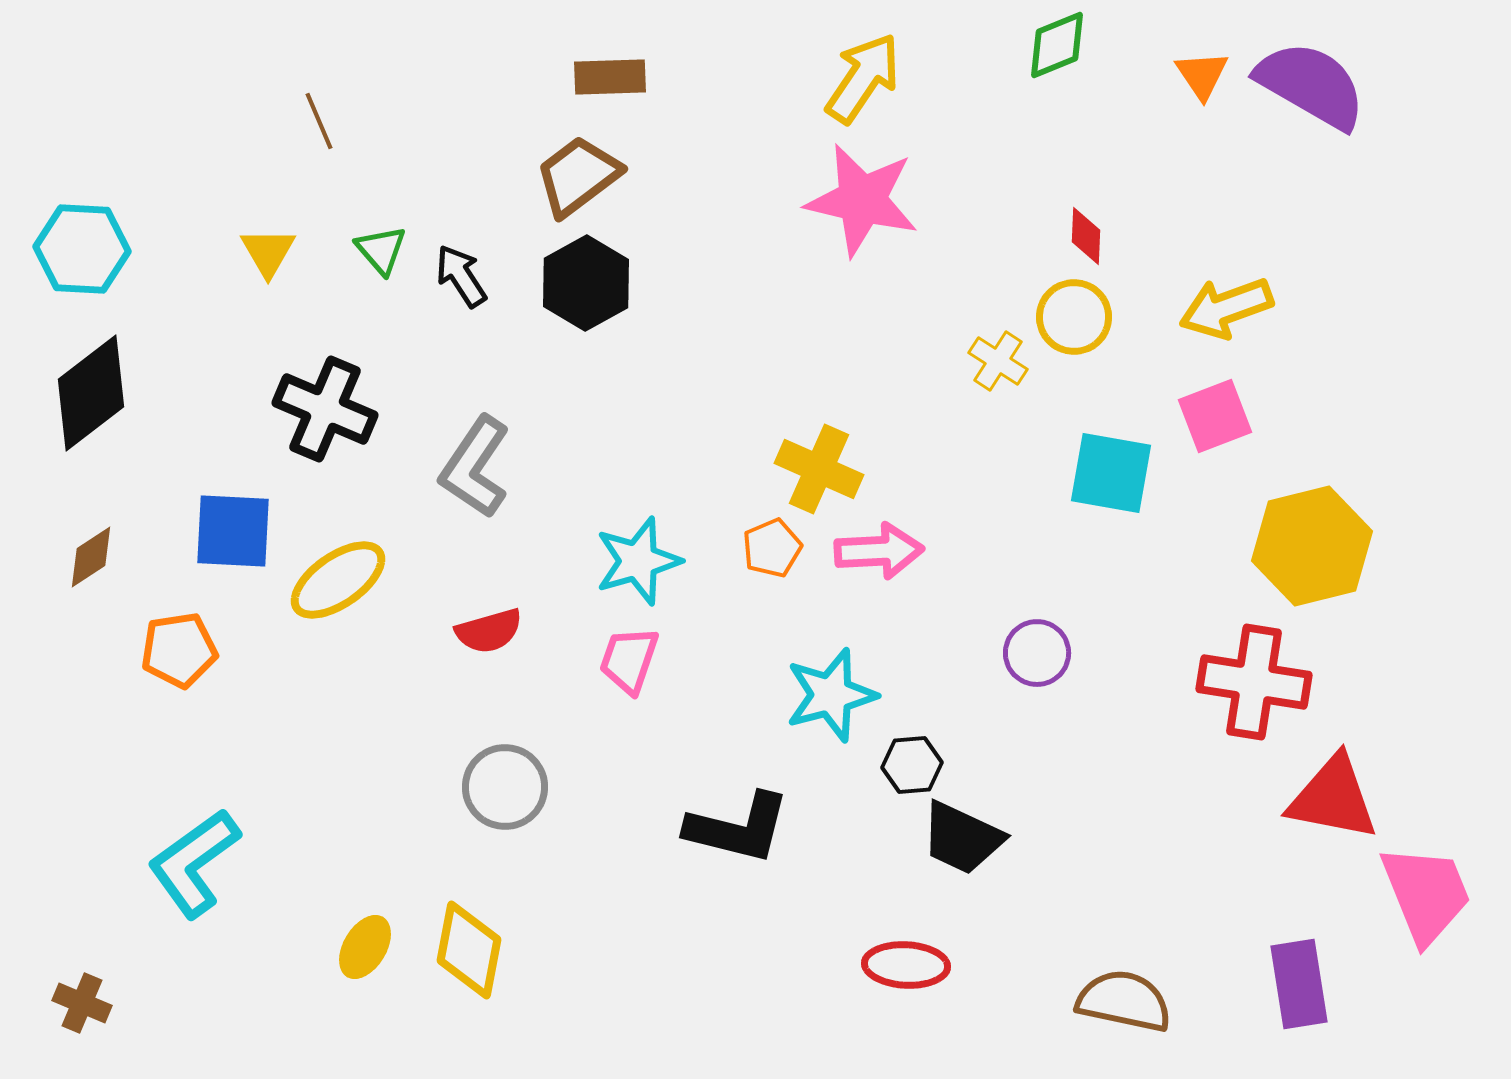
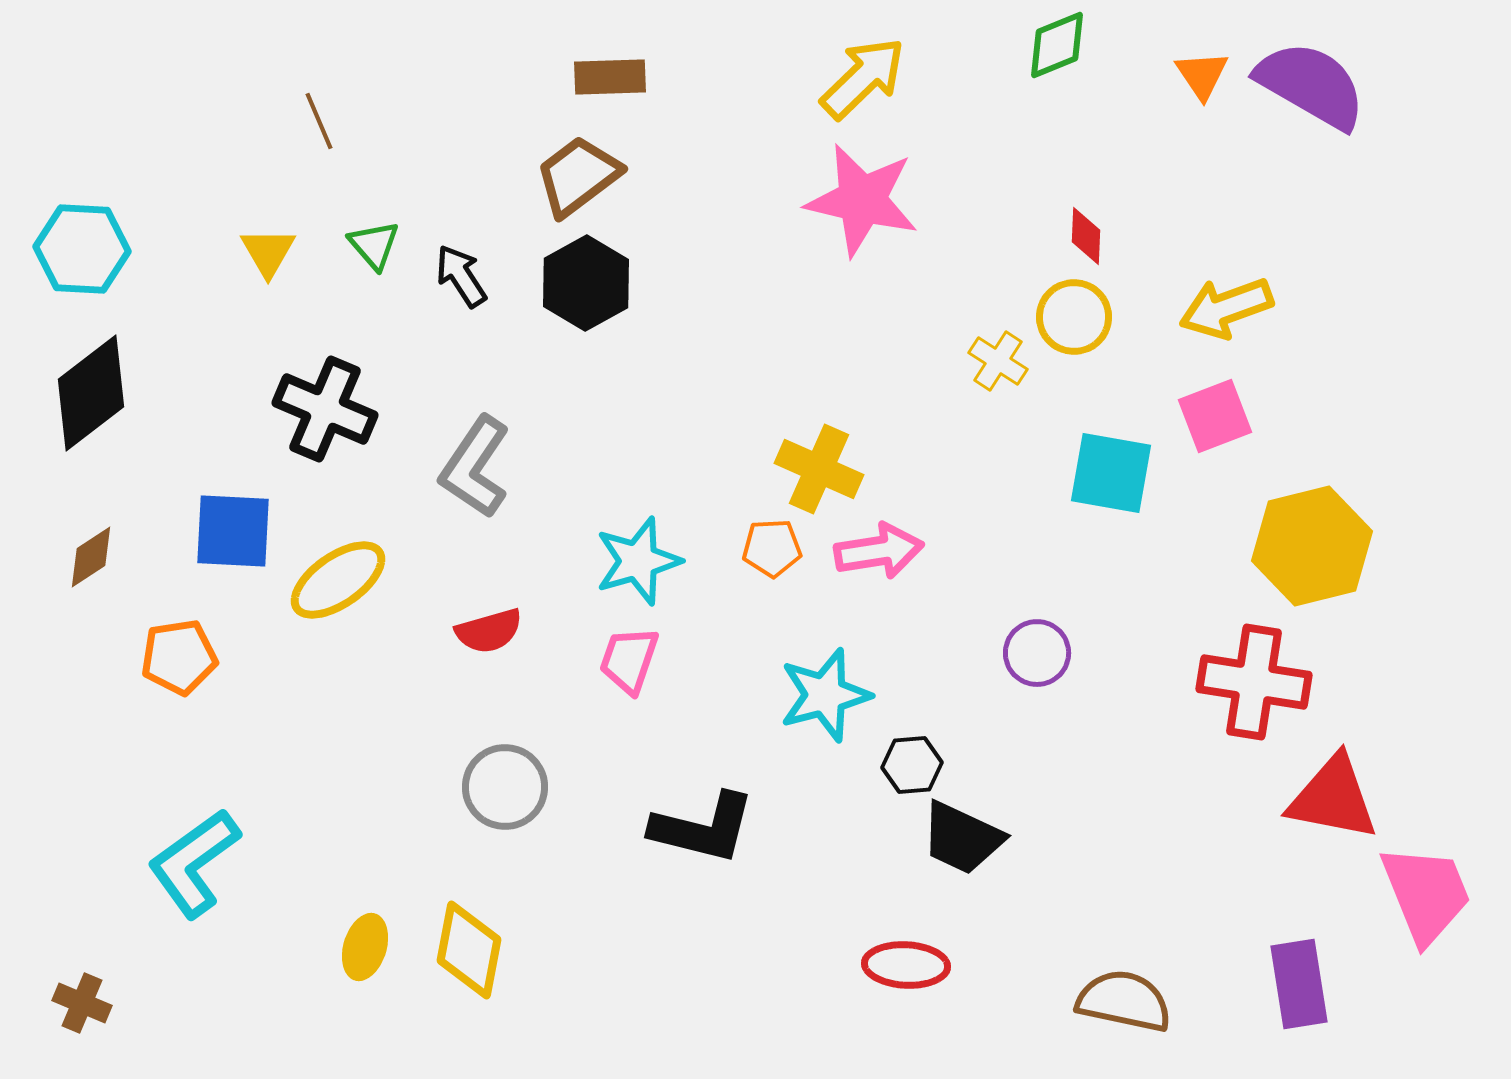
yellow arrow at (863, 78): rotated 12 degrees clockwise
green triangle at (381, 250): moved 7 px left, 5 px up
orange pentagon at (772, 548): rotated 20 degrees clockwise
pink arrow at (879, 551): rotated 6 degrees counterclockwise
orange pentagon at (179, 650): moved 7 px down
cyan star at (831, 695): moved 6 px left
black L-shape at (738, 828): moved 35 px left
yellow ellipse at (365, 947): rotated 14 degrees counterclockwise
